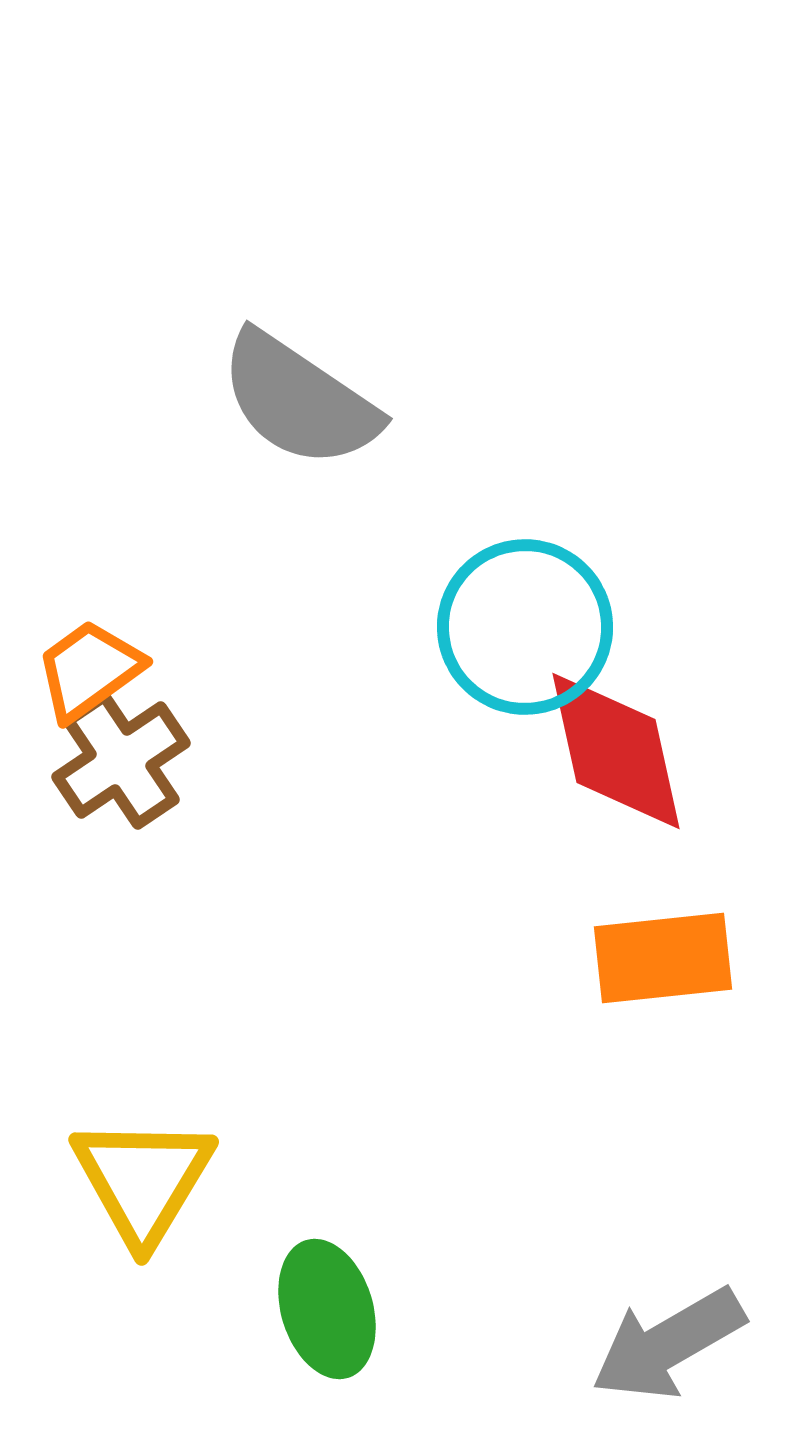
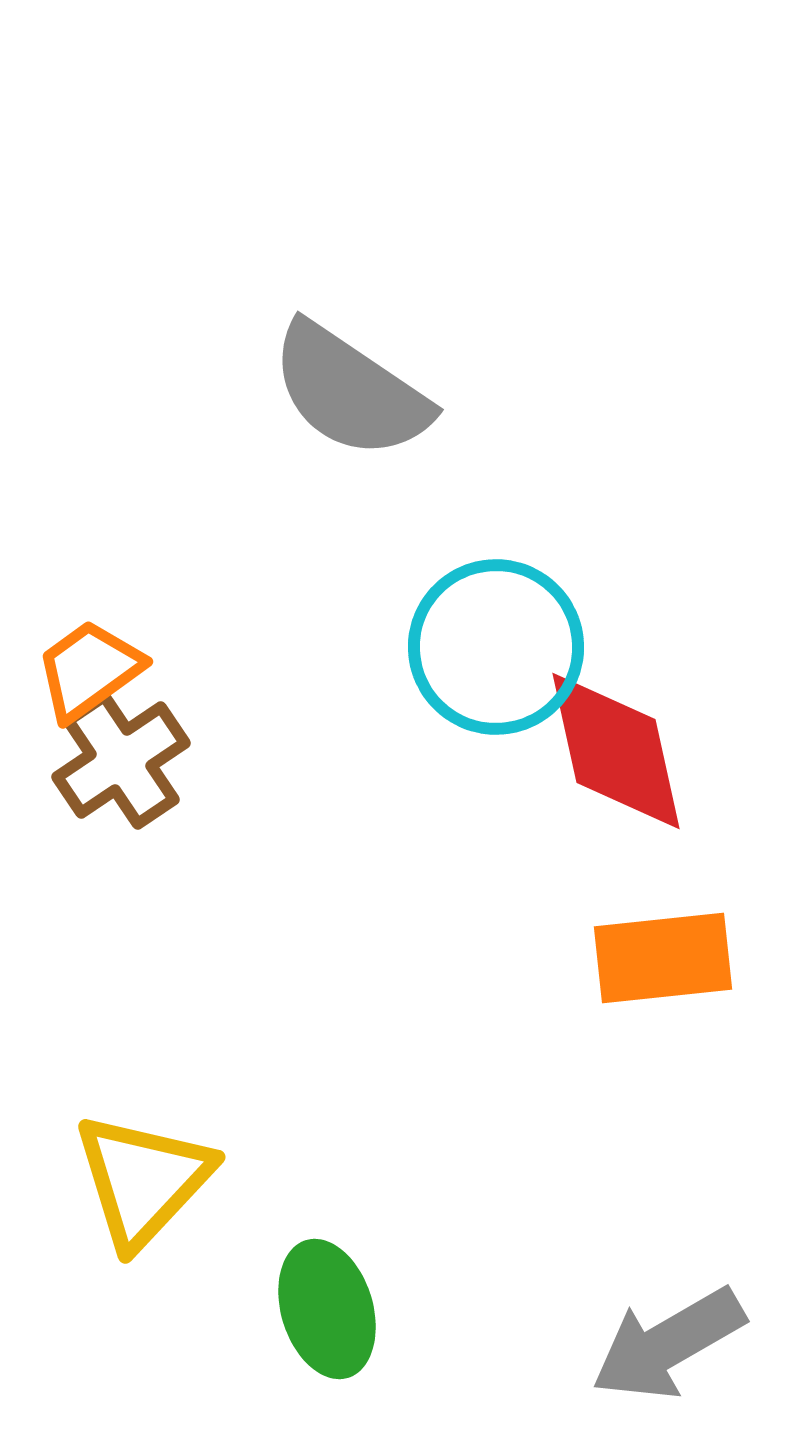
gray semicircle: moved 51 px right, 9 px up
cyan circle: moved 29 px left, 20 px down
yellow triangle: rotated 12 degrees clockwise
